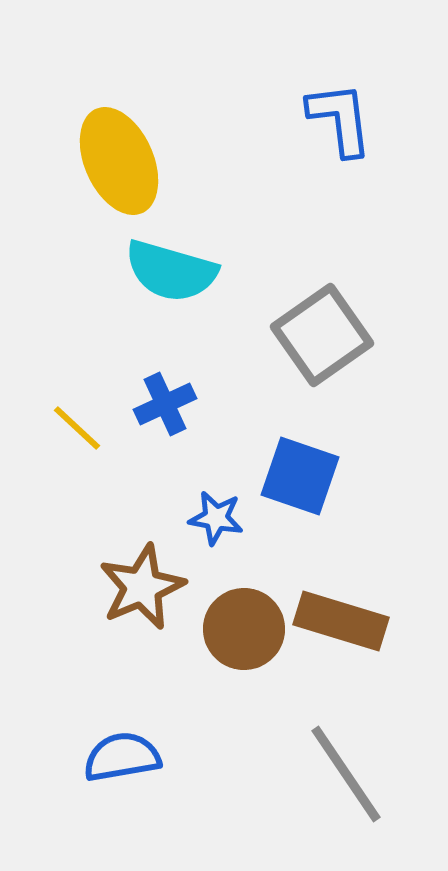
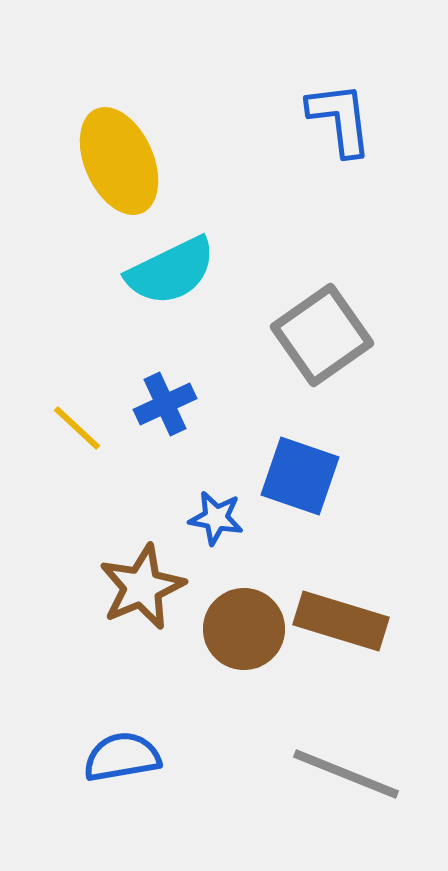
cyan semicircle: rotated 42 degrees counterclockwise
gray line: rotated 34 degrees counterclockwise
